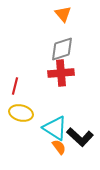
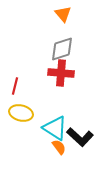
red cross: rotated 10 degrees clockwise
